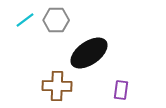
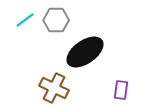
black ellipse: moved 4 px left, 1 px up
brown cross: moved 3 px left, 2 px down; rotated 24 degrees clockwise
